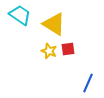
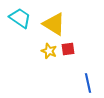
cyan trapezoid: moved 3 px down
blue line: rotated 36 degrees counterclockwise
